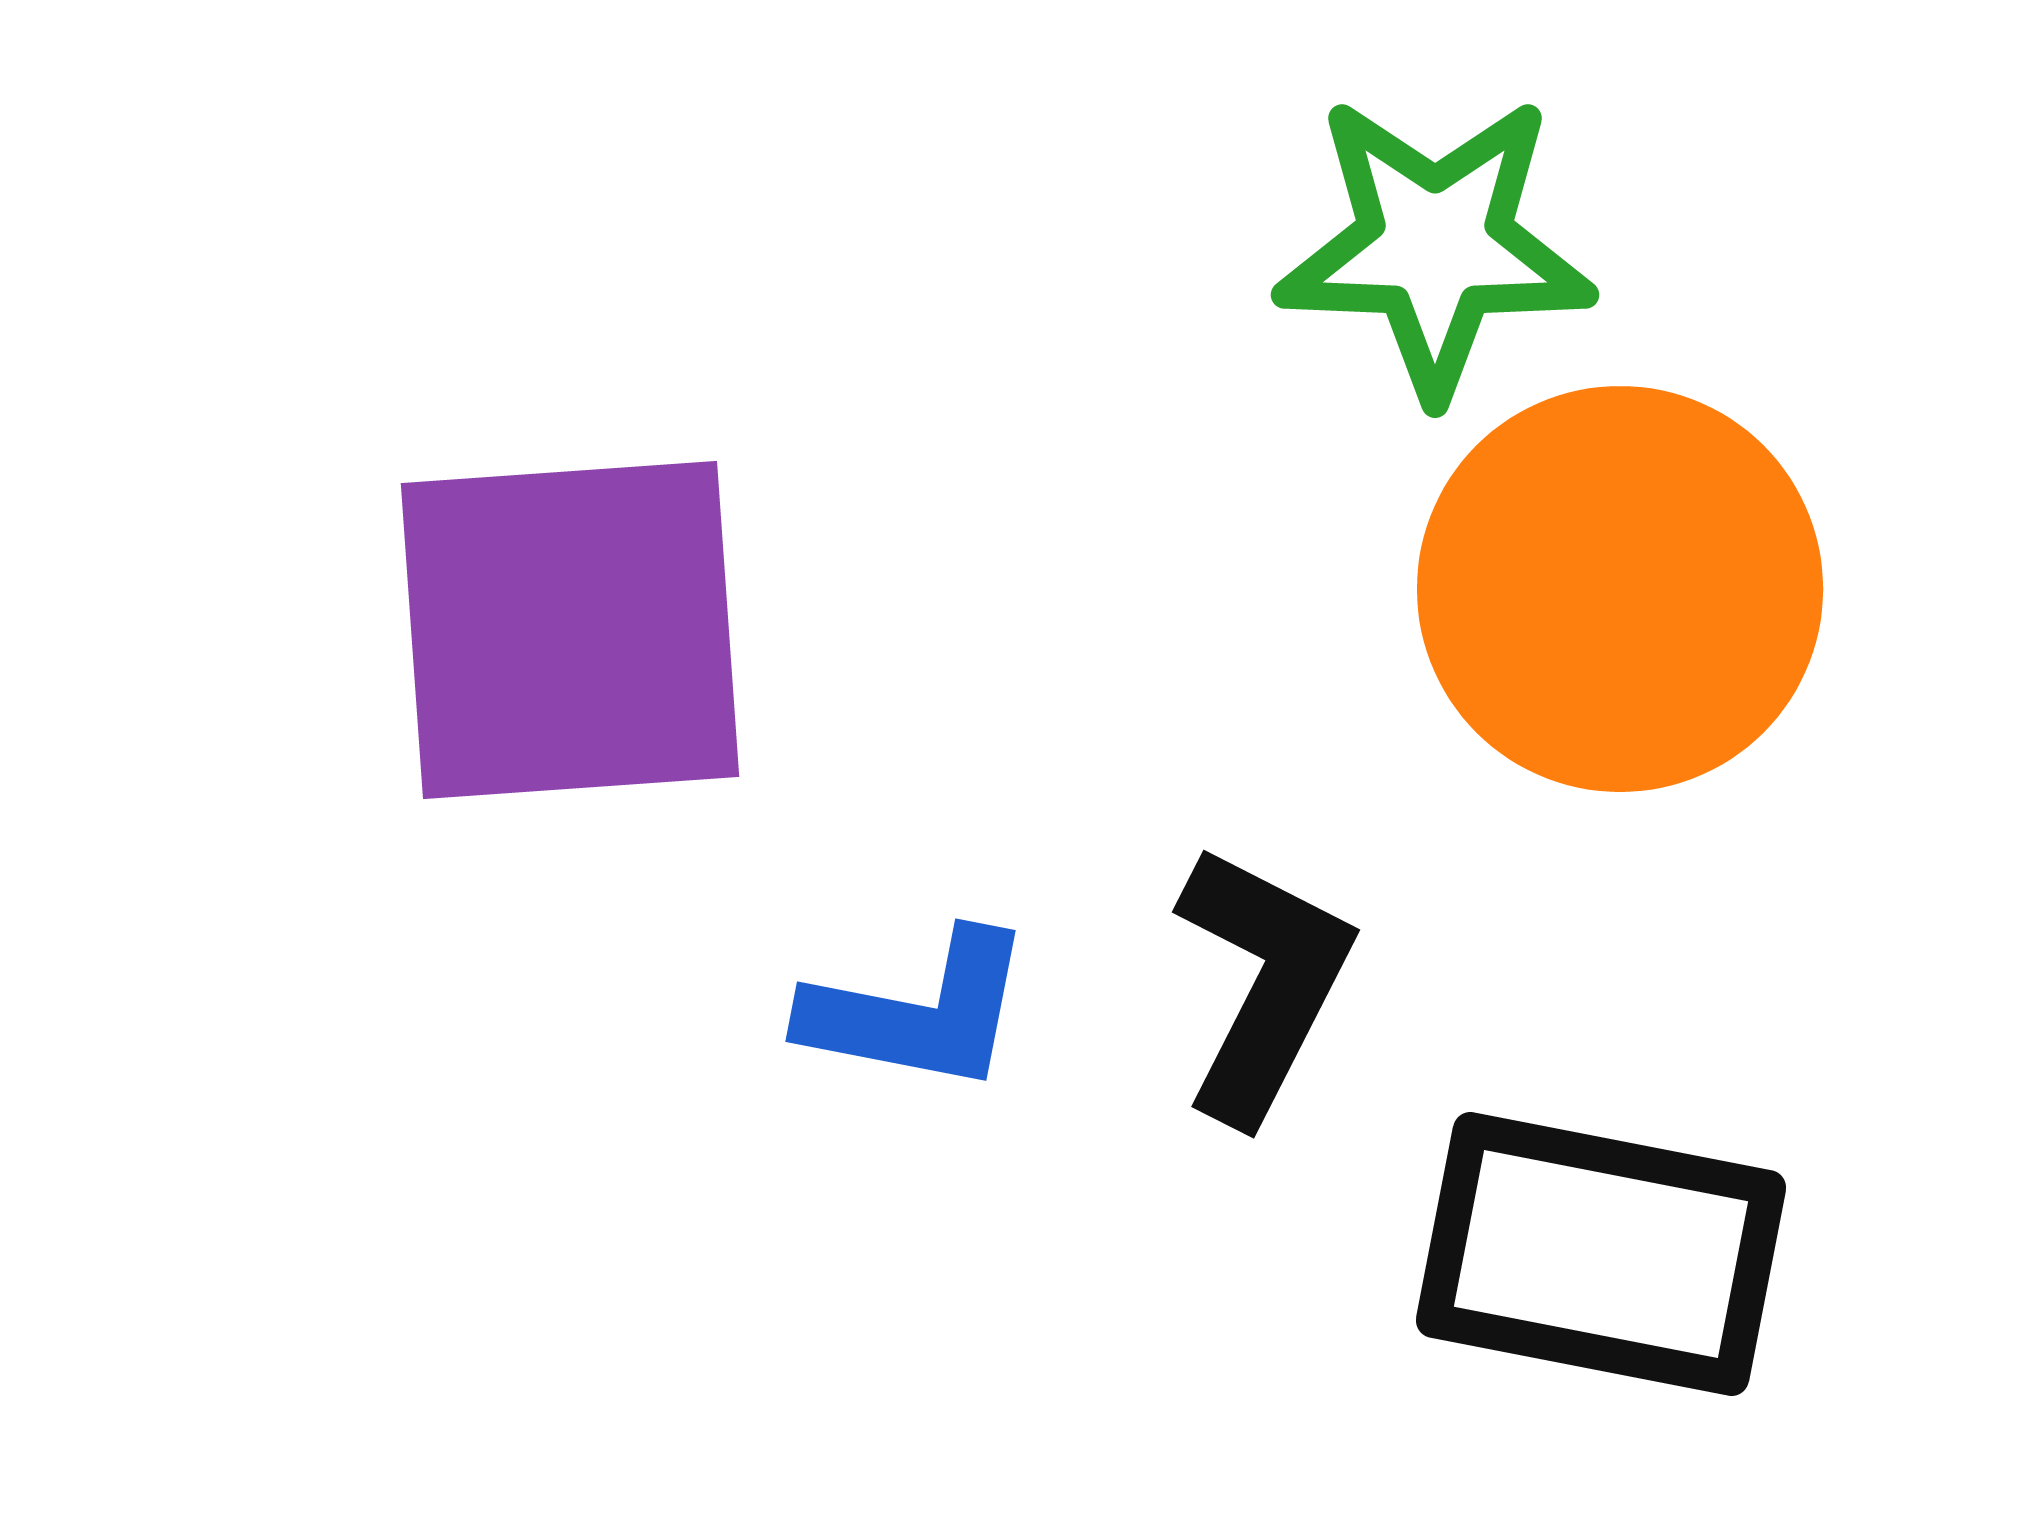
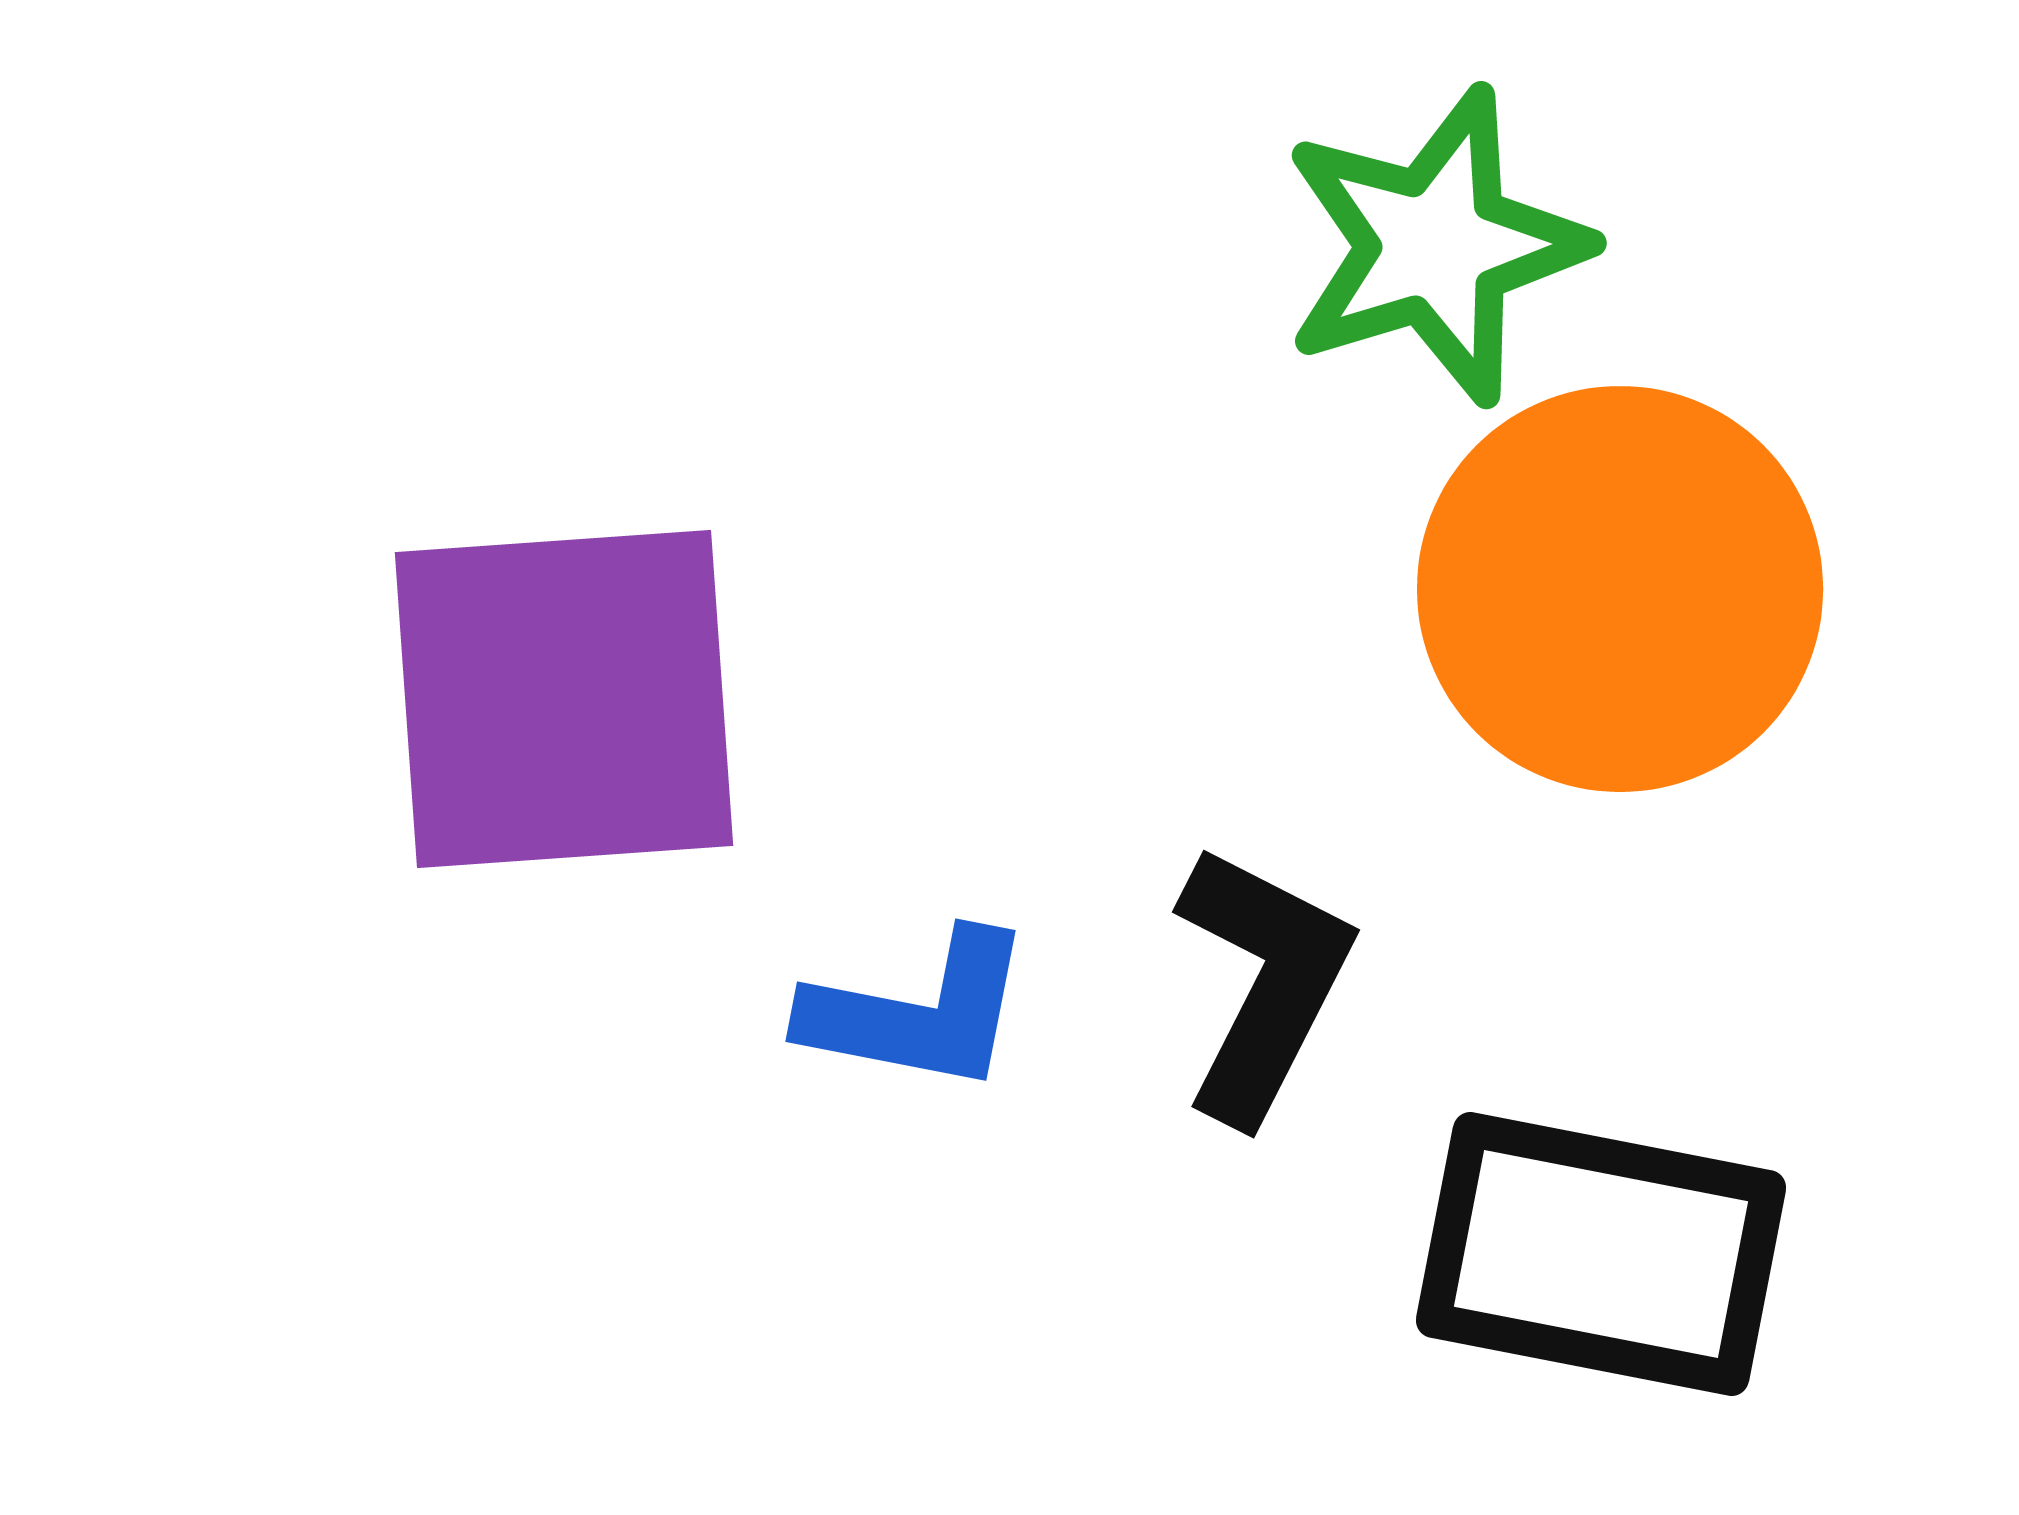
green star: rotated 19 degrees counterclockwise
purple square: moved 6 px left, 69 px down
